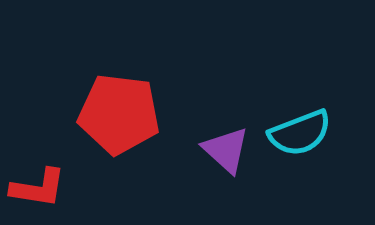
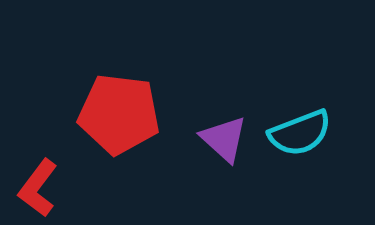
purple triangle: moved 2 px left, 11 px up
red L-shape: rotated 118 degrees clockwise
